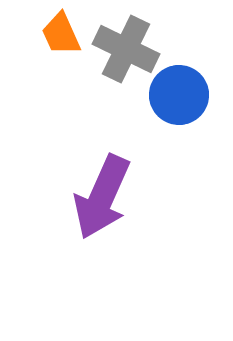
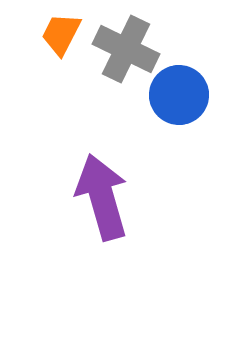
orange trapezoid: rotated 51 degrees clockwise
purple arrow: rotated 140 degrees clockwise
